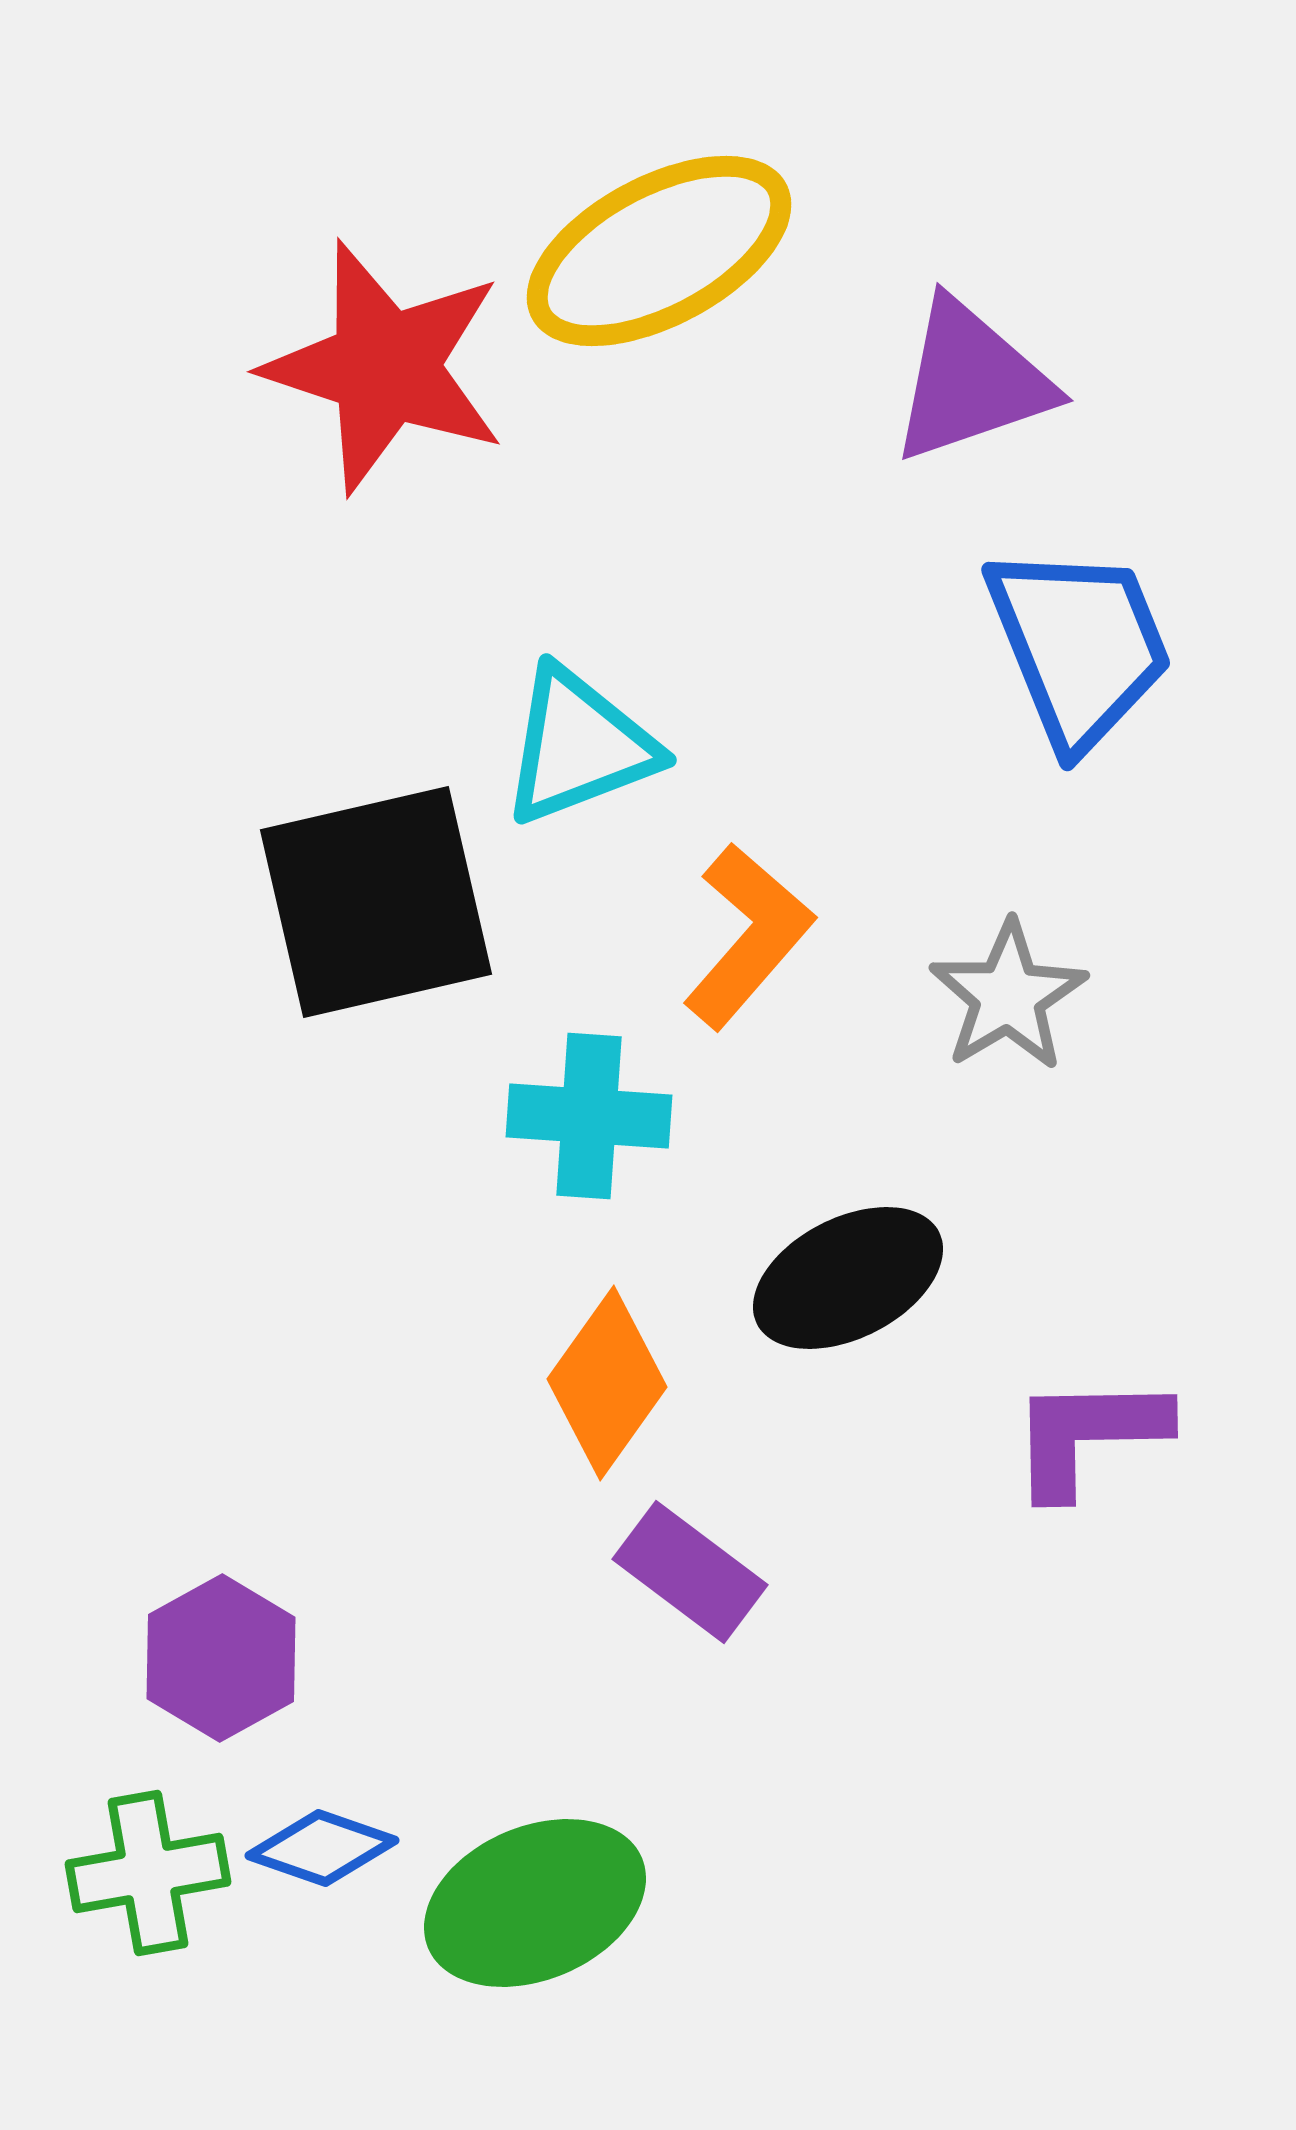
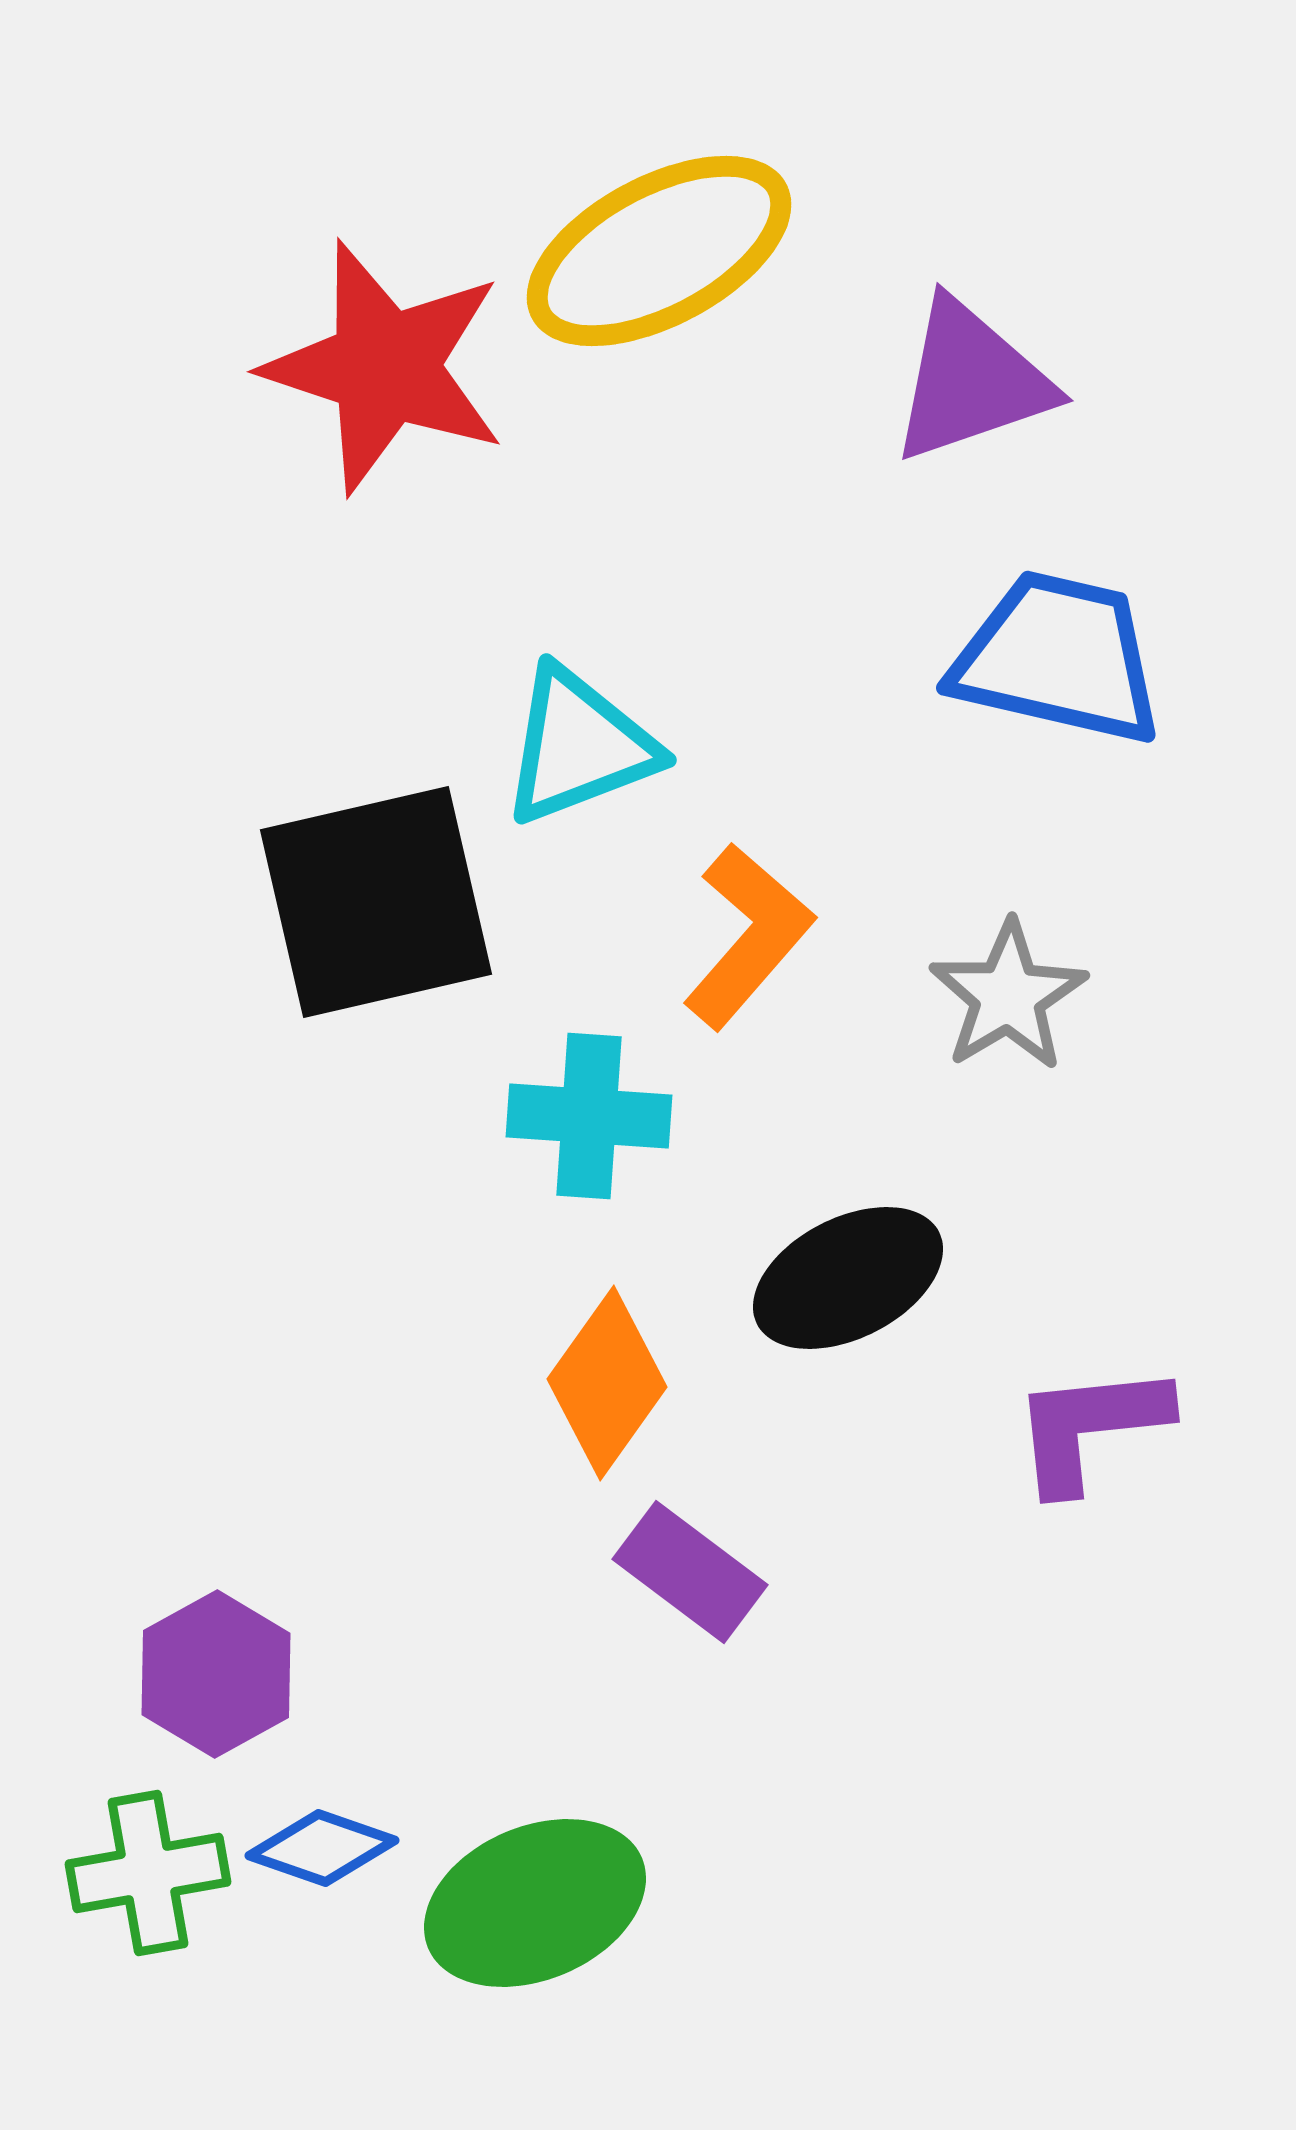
blue trapezoid: moved 21 px left, 12 px down; rotated 55 degrees counterclockwise
purple L-shape: moved 2 px right, 8 px up; rotated 5 degrees counterclockwise
purple hexagon: moved 5 px left, 16 px down
